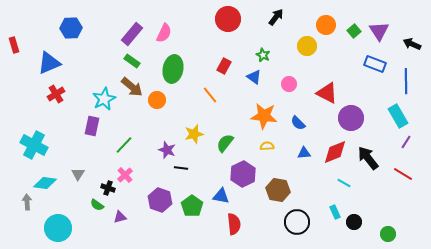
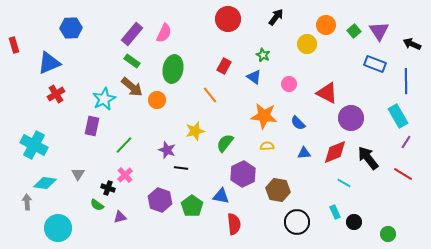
yellow circle at (307, 46): moved 2 px up
yellow star at (194, 134): moved 1 px right, 3 px up
